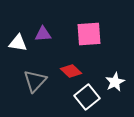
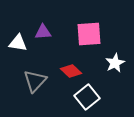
purple triangle: moved 2 px up
white star: moved 19 px up
